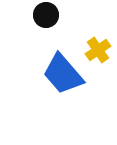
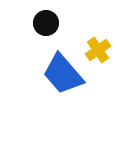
black circle: moved 8 px down
